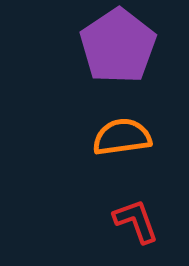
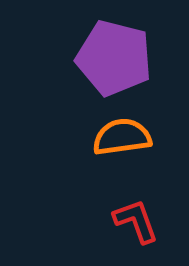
purple pentagon: moved 4 px left, 12 px down; rotated 24 degrees counterclockwise
